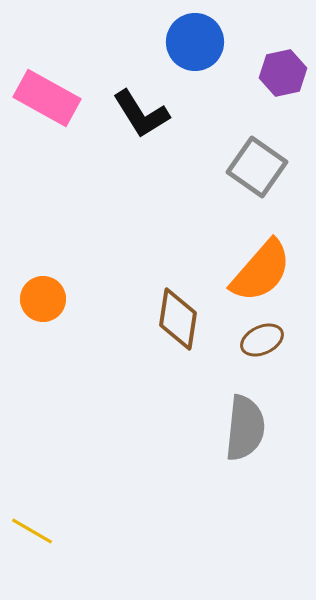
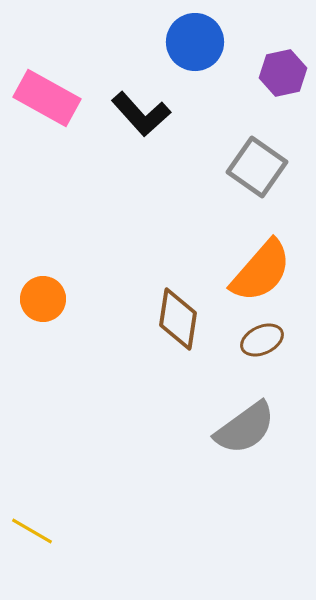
black L-shape: rotated 10 degrees counterclockwise
gray semicircle: rotated 48 degrees clockwise
